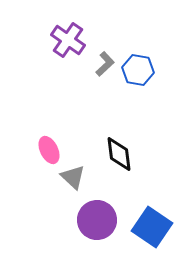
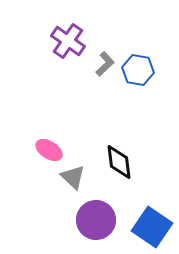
purple cross: moved 1 px down
pink ellipse: rotated 32 degrees counterclockwise
black diamond: moved 8 px down
purple circle: moved 1 px left
